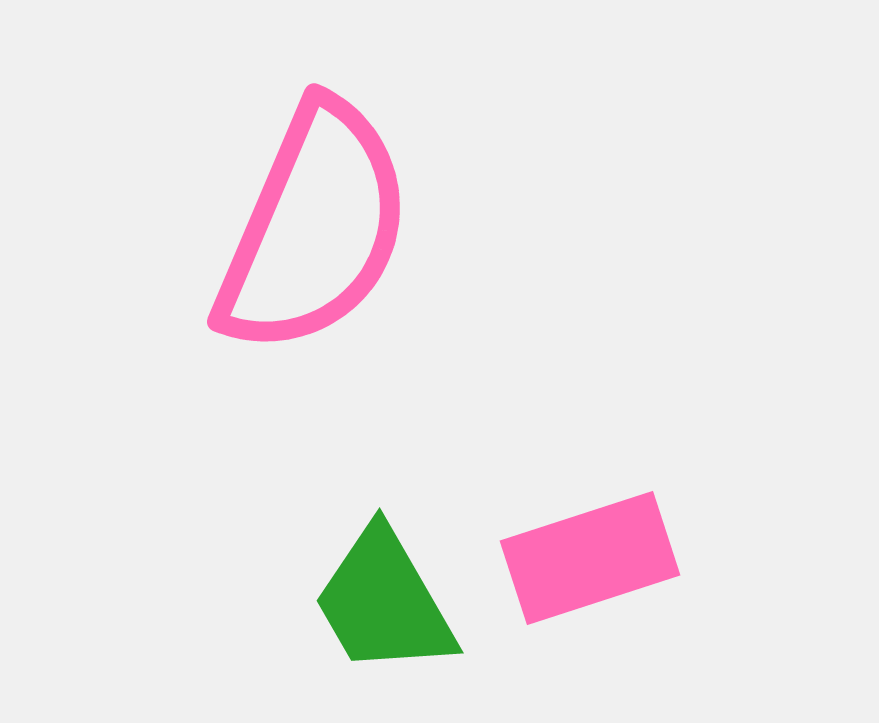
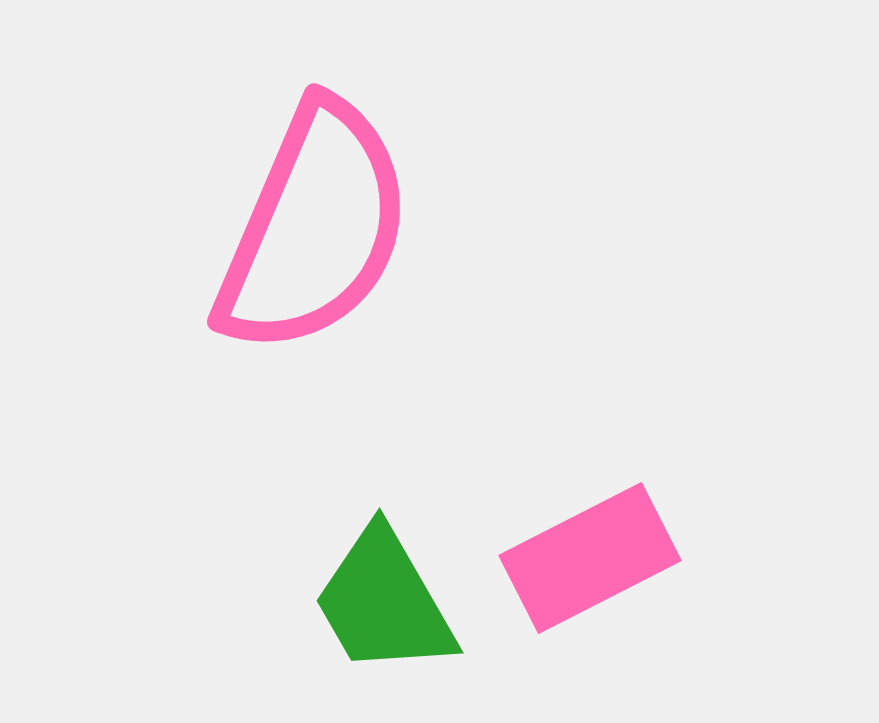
pink rectangle: rotated 9 degrees counterclockwise
